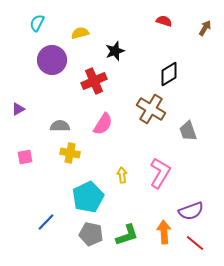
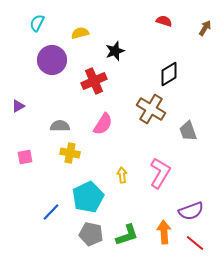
purple triangle: moved 3 px up
blue line: moved 5 px right, 10 px up
